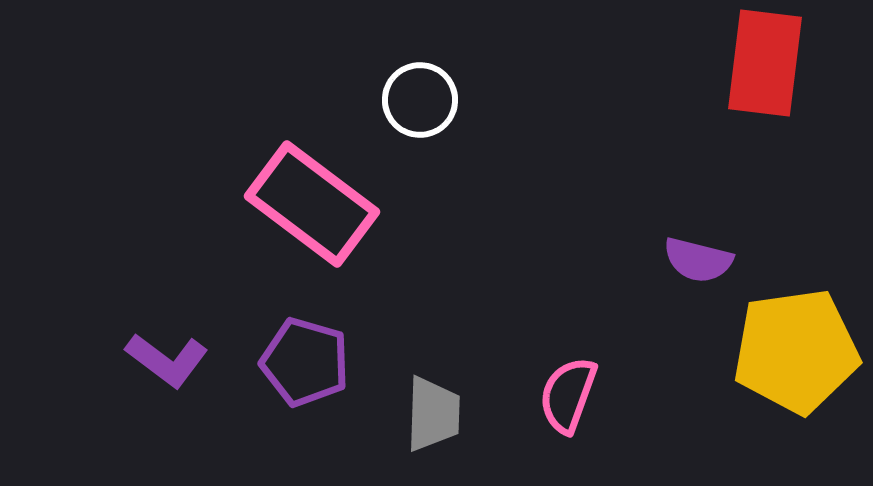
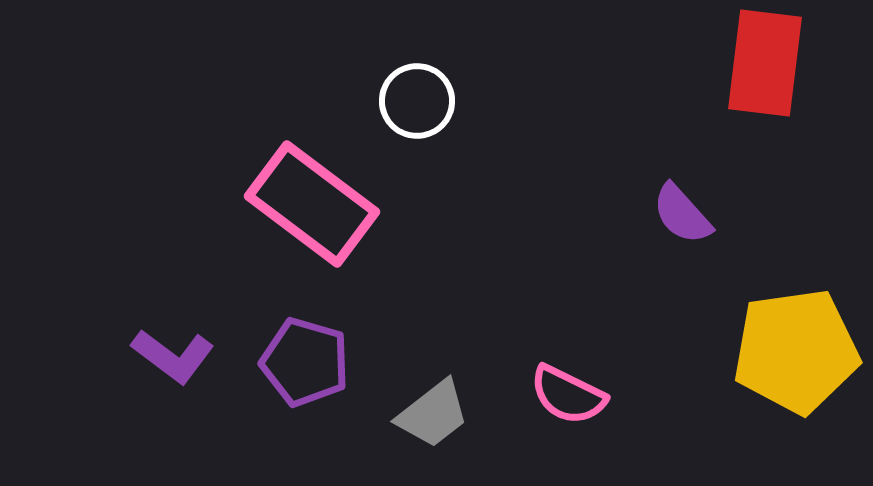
white circle: moved 3 px left, 1 px down
purple semicircle: moved 16 px left, 46 px up; rotated 34 degrees clockwise
purple L-shape: moved 6 px right, 4 px up
pink semicircle: rotated 84 degrees counterclockwise
gray trapezoid: rotated 50 degrees clockwise
